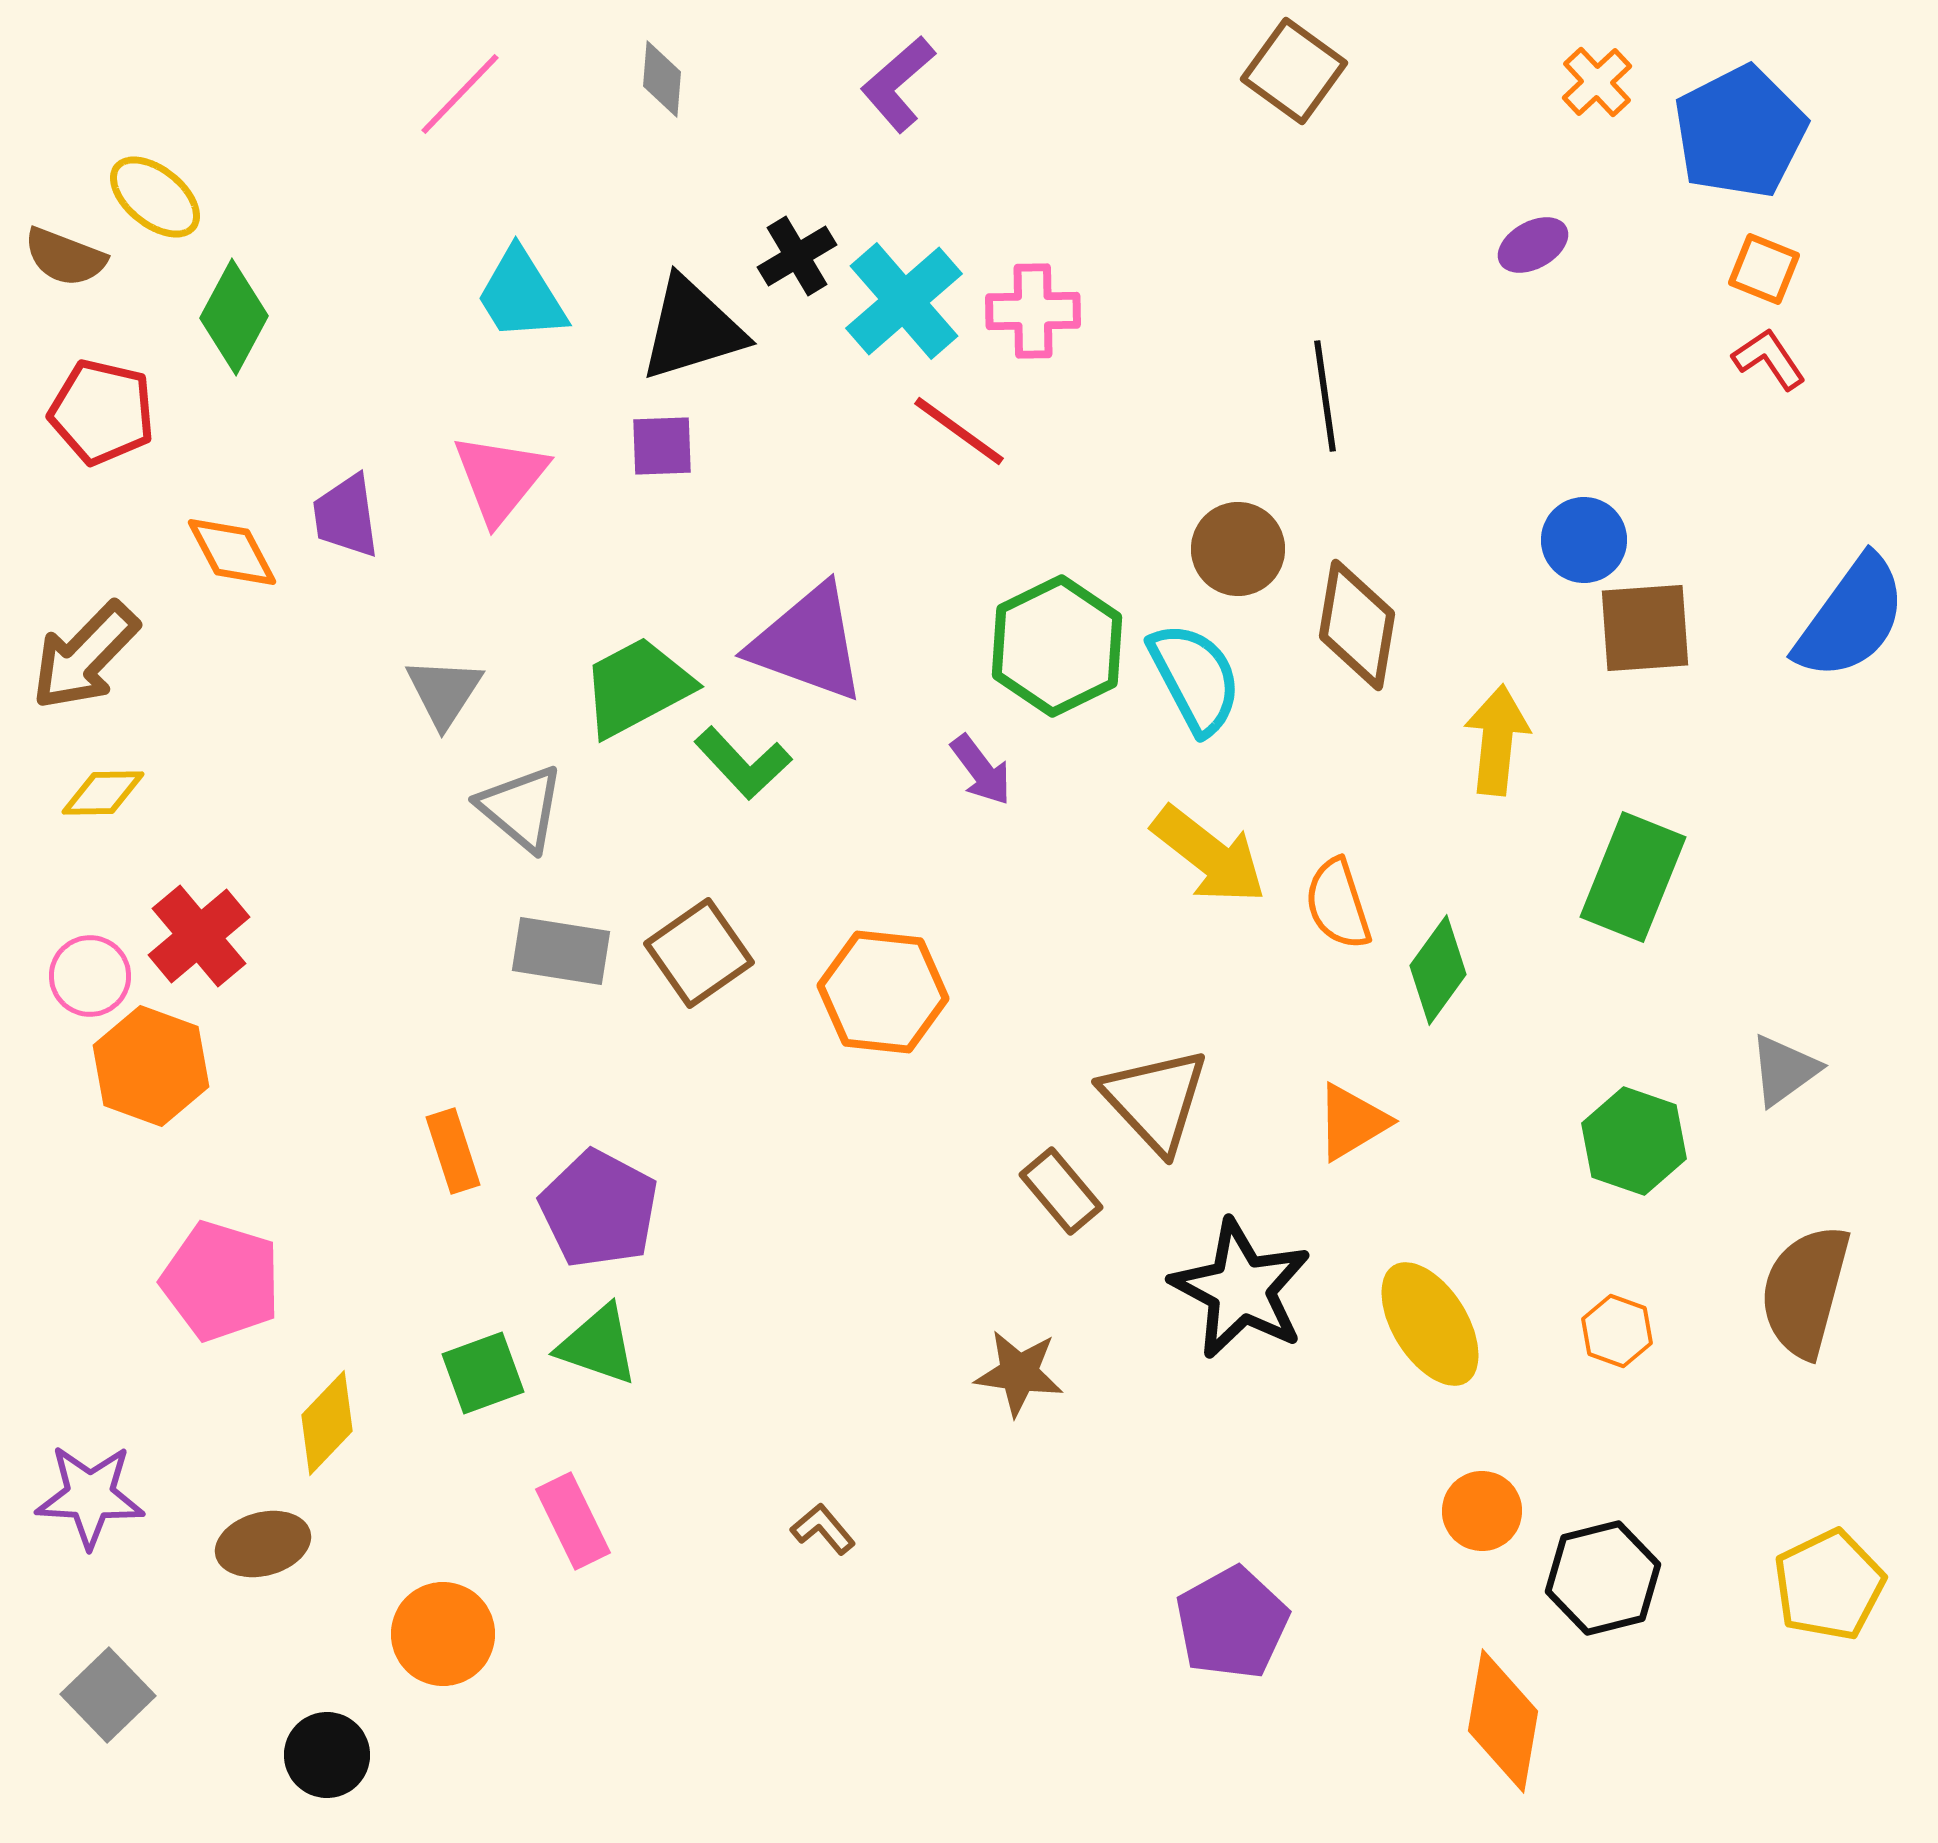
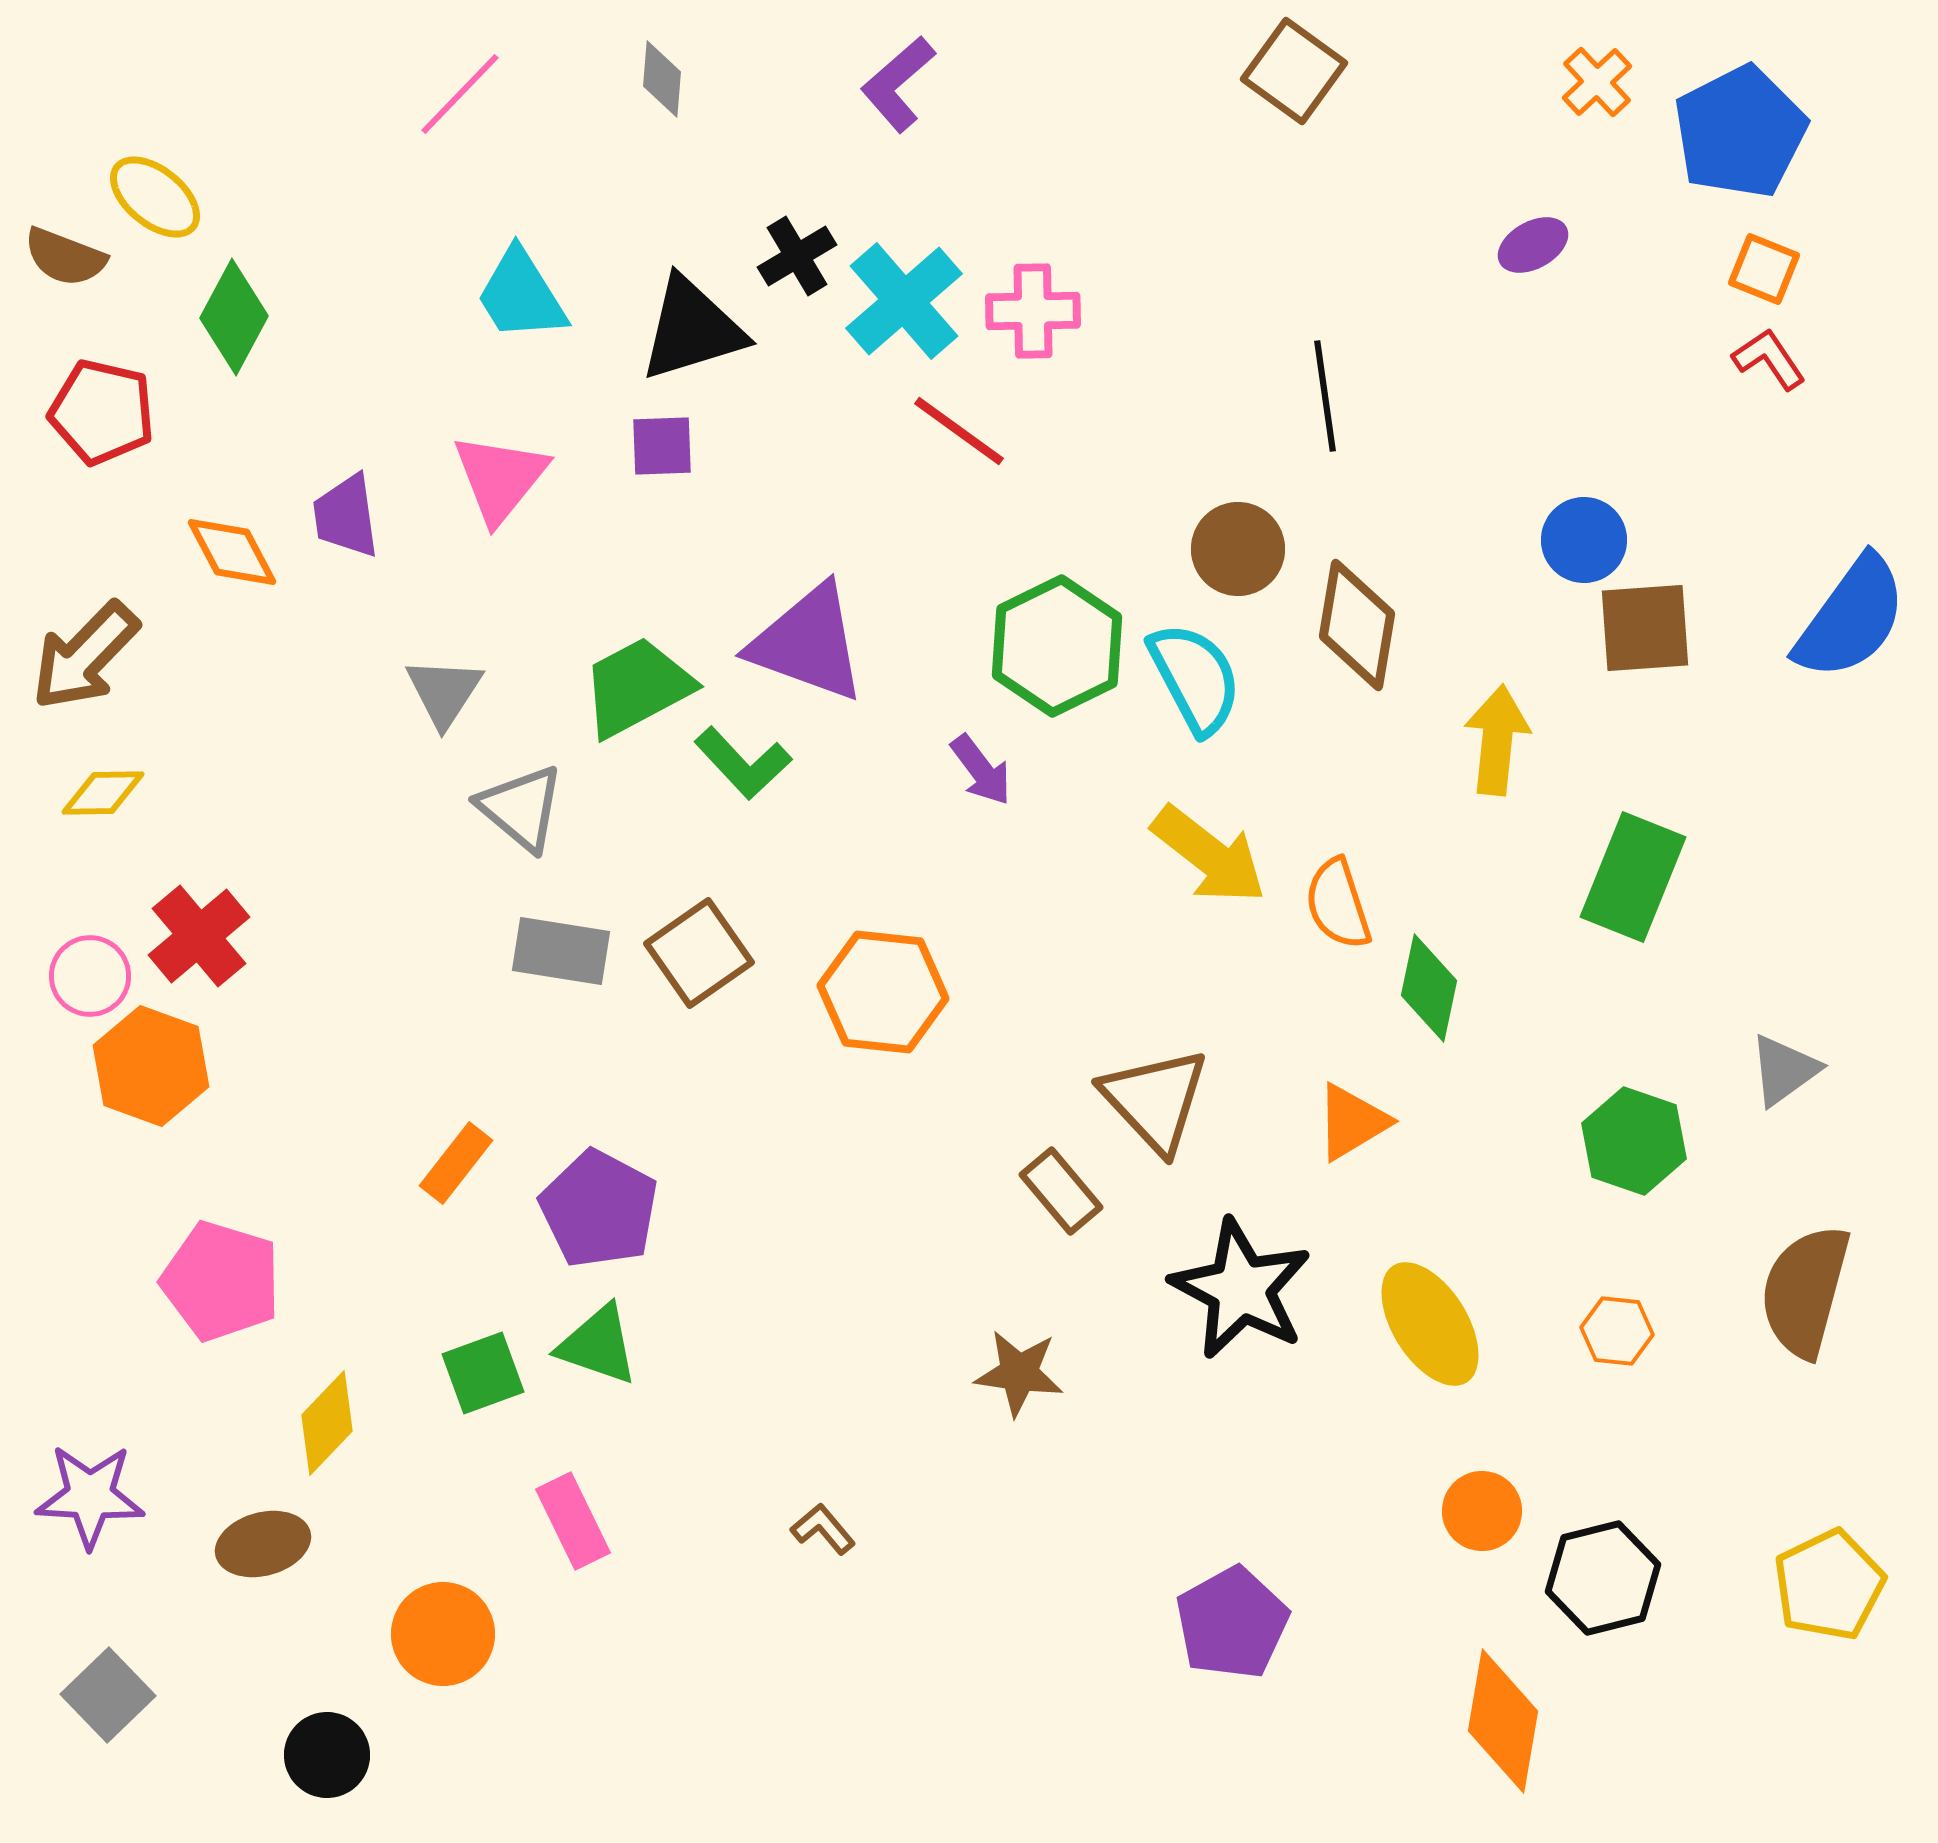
green diamond at (1438, 970): moved 9 px left, 18 px down; rotated 24 degrees counterclockwise
orange rectangle at (453, 1151): moved 3 px right, 12 px down; rotated 56 degrees clockwise
orange hexagon at (1617, 1331): rotated 14 degrees counterclockwise
